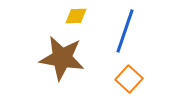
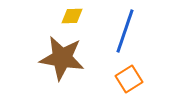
yellow diamond: moved 4 px left
orange square: rotated 16 degrees clockwise
